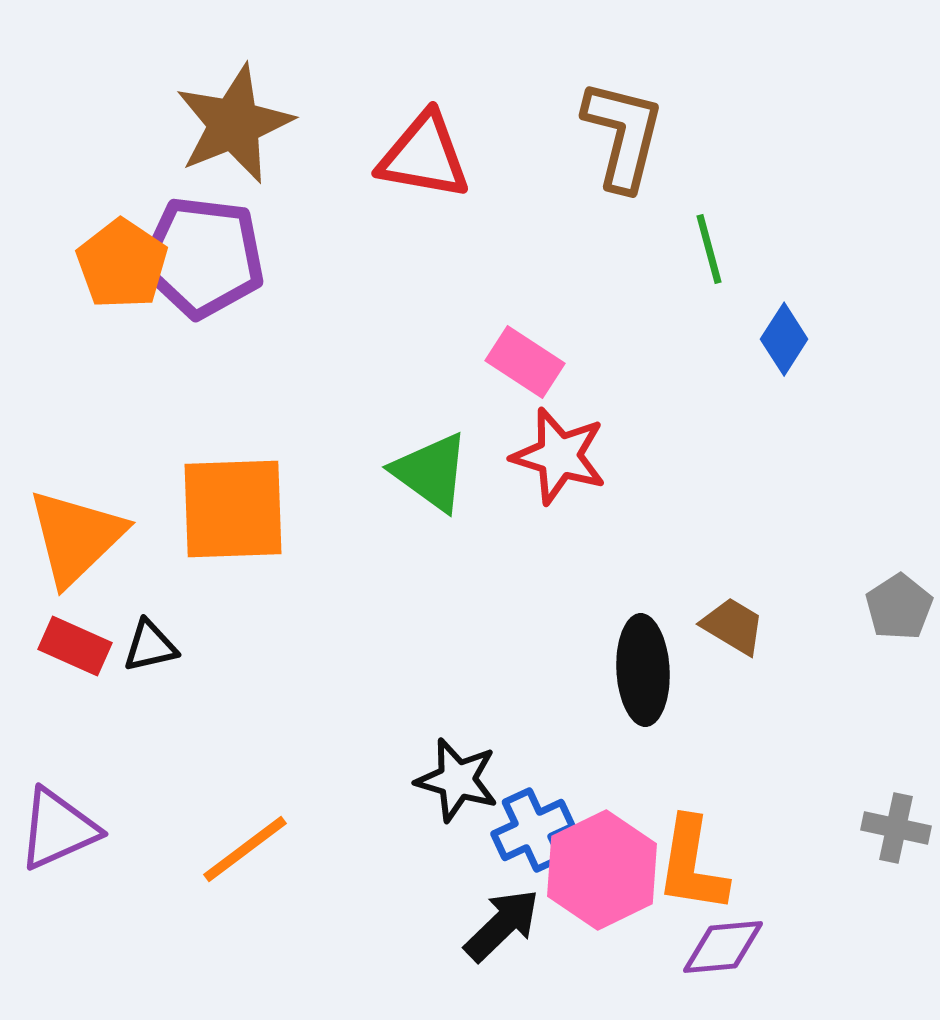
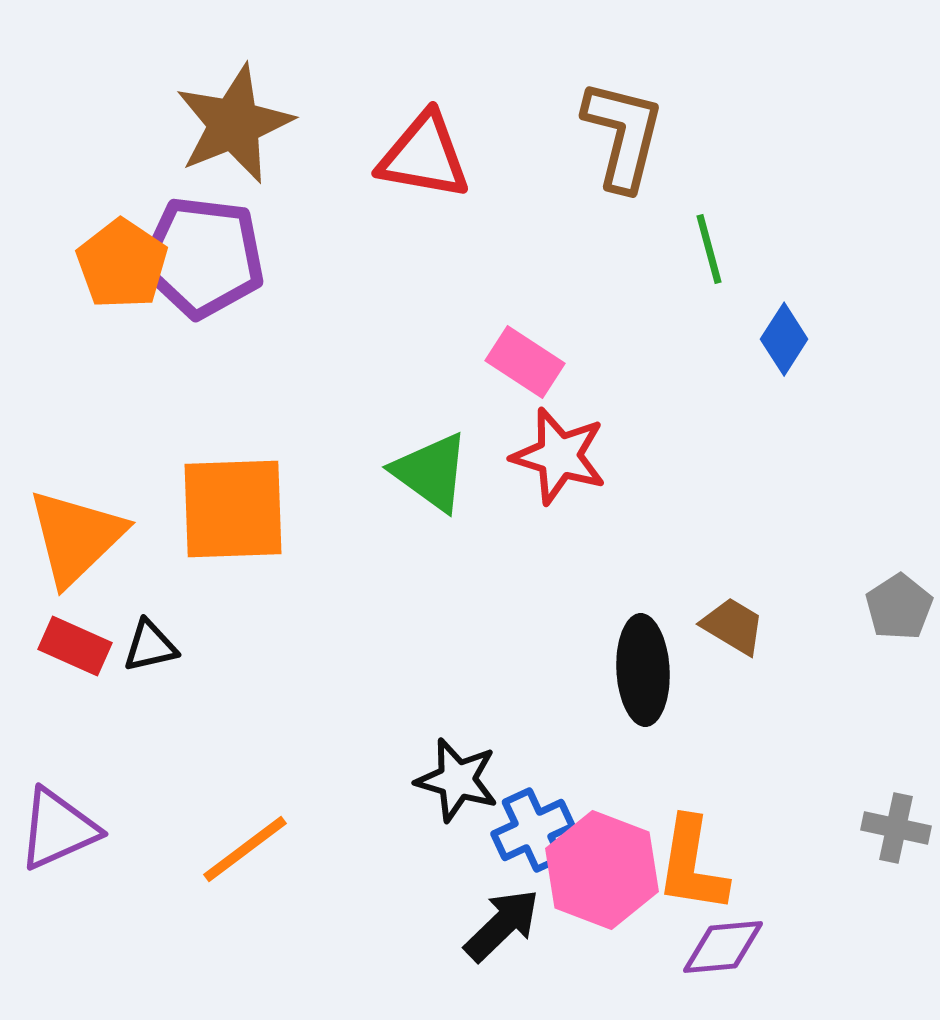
pink hexagon: rotated 13 degrees counterclockwise
